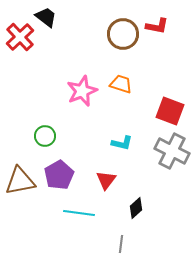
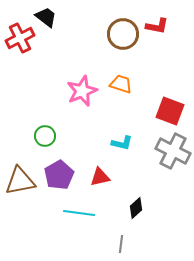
red cross: moved 1 px down; rotated 16 degrees clockwise
gray cross: moved 1 px right
red triangle: moved 6 px left, 3 px up; rotated 40 degrees clockwise
